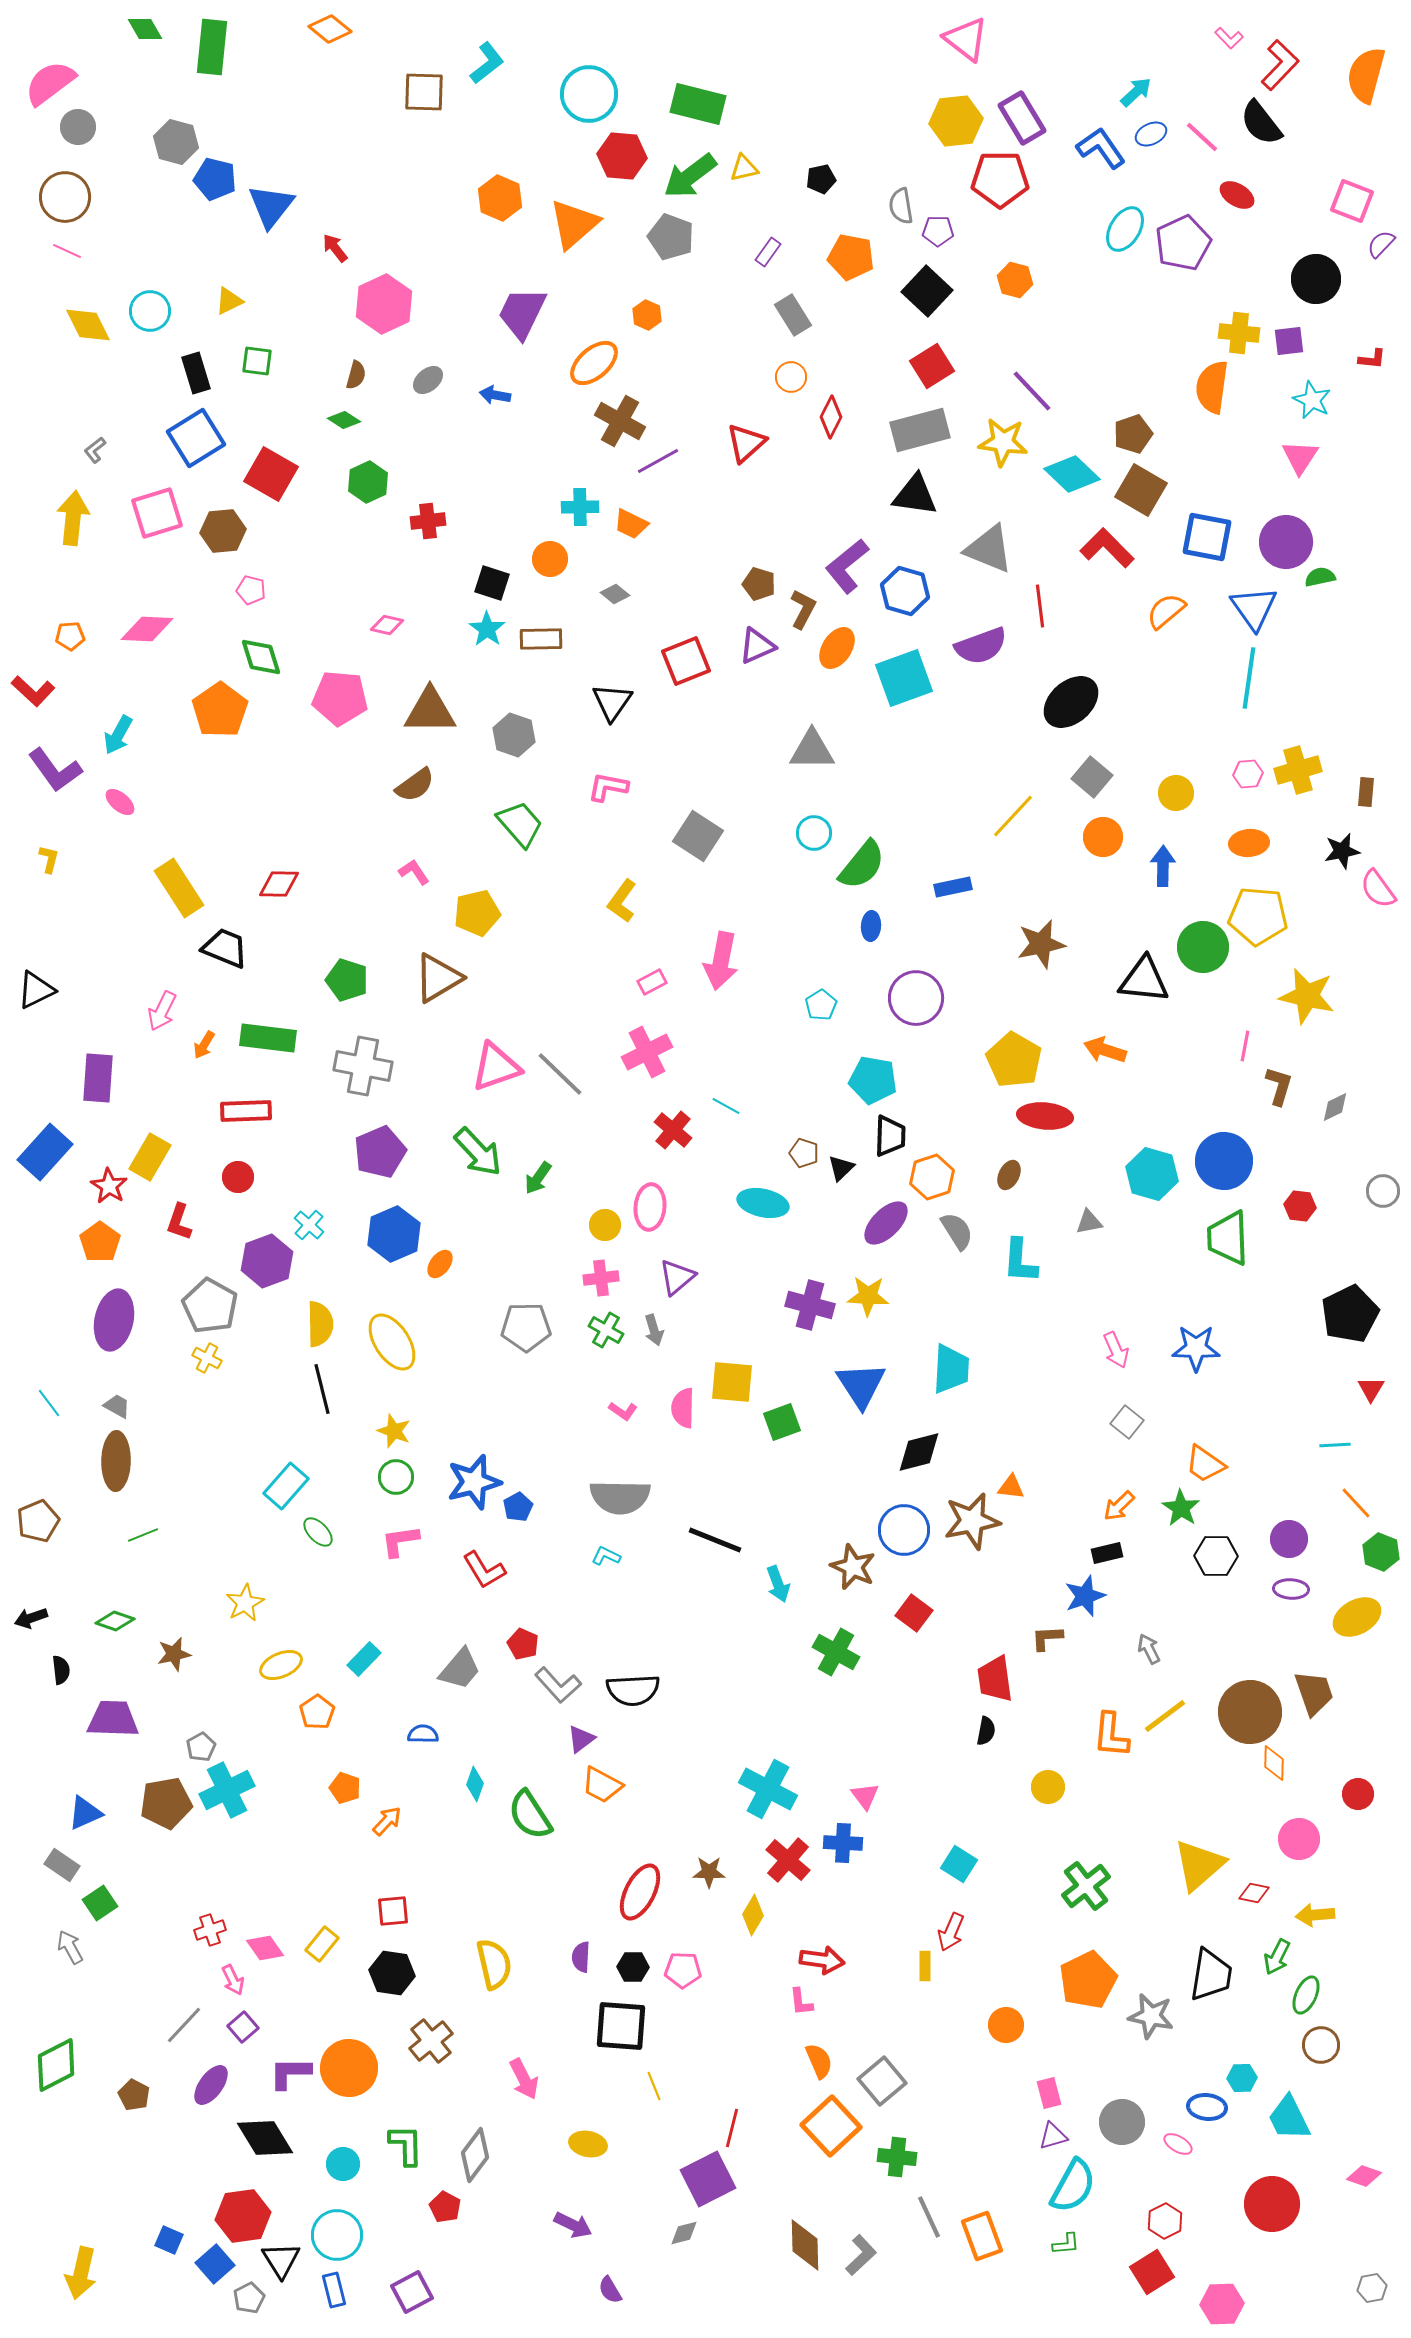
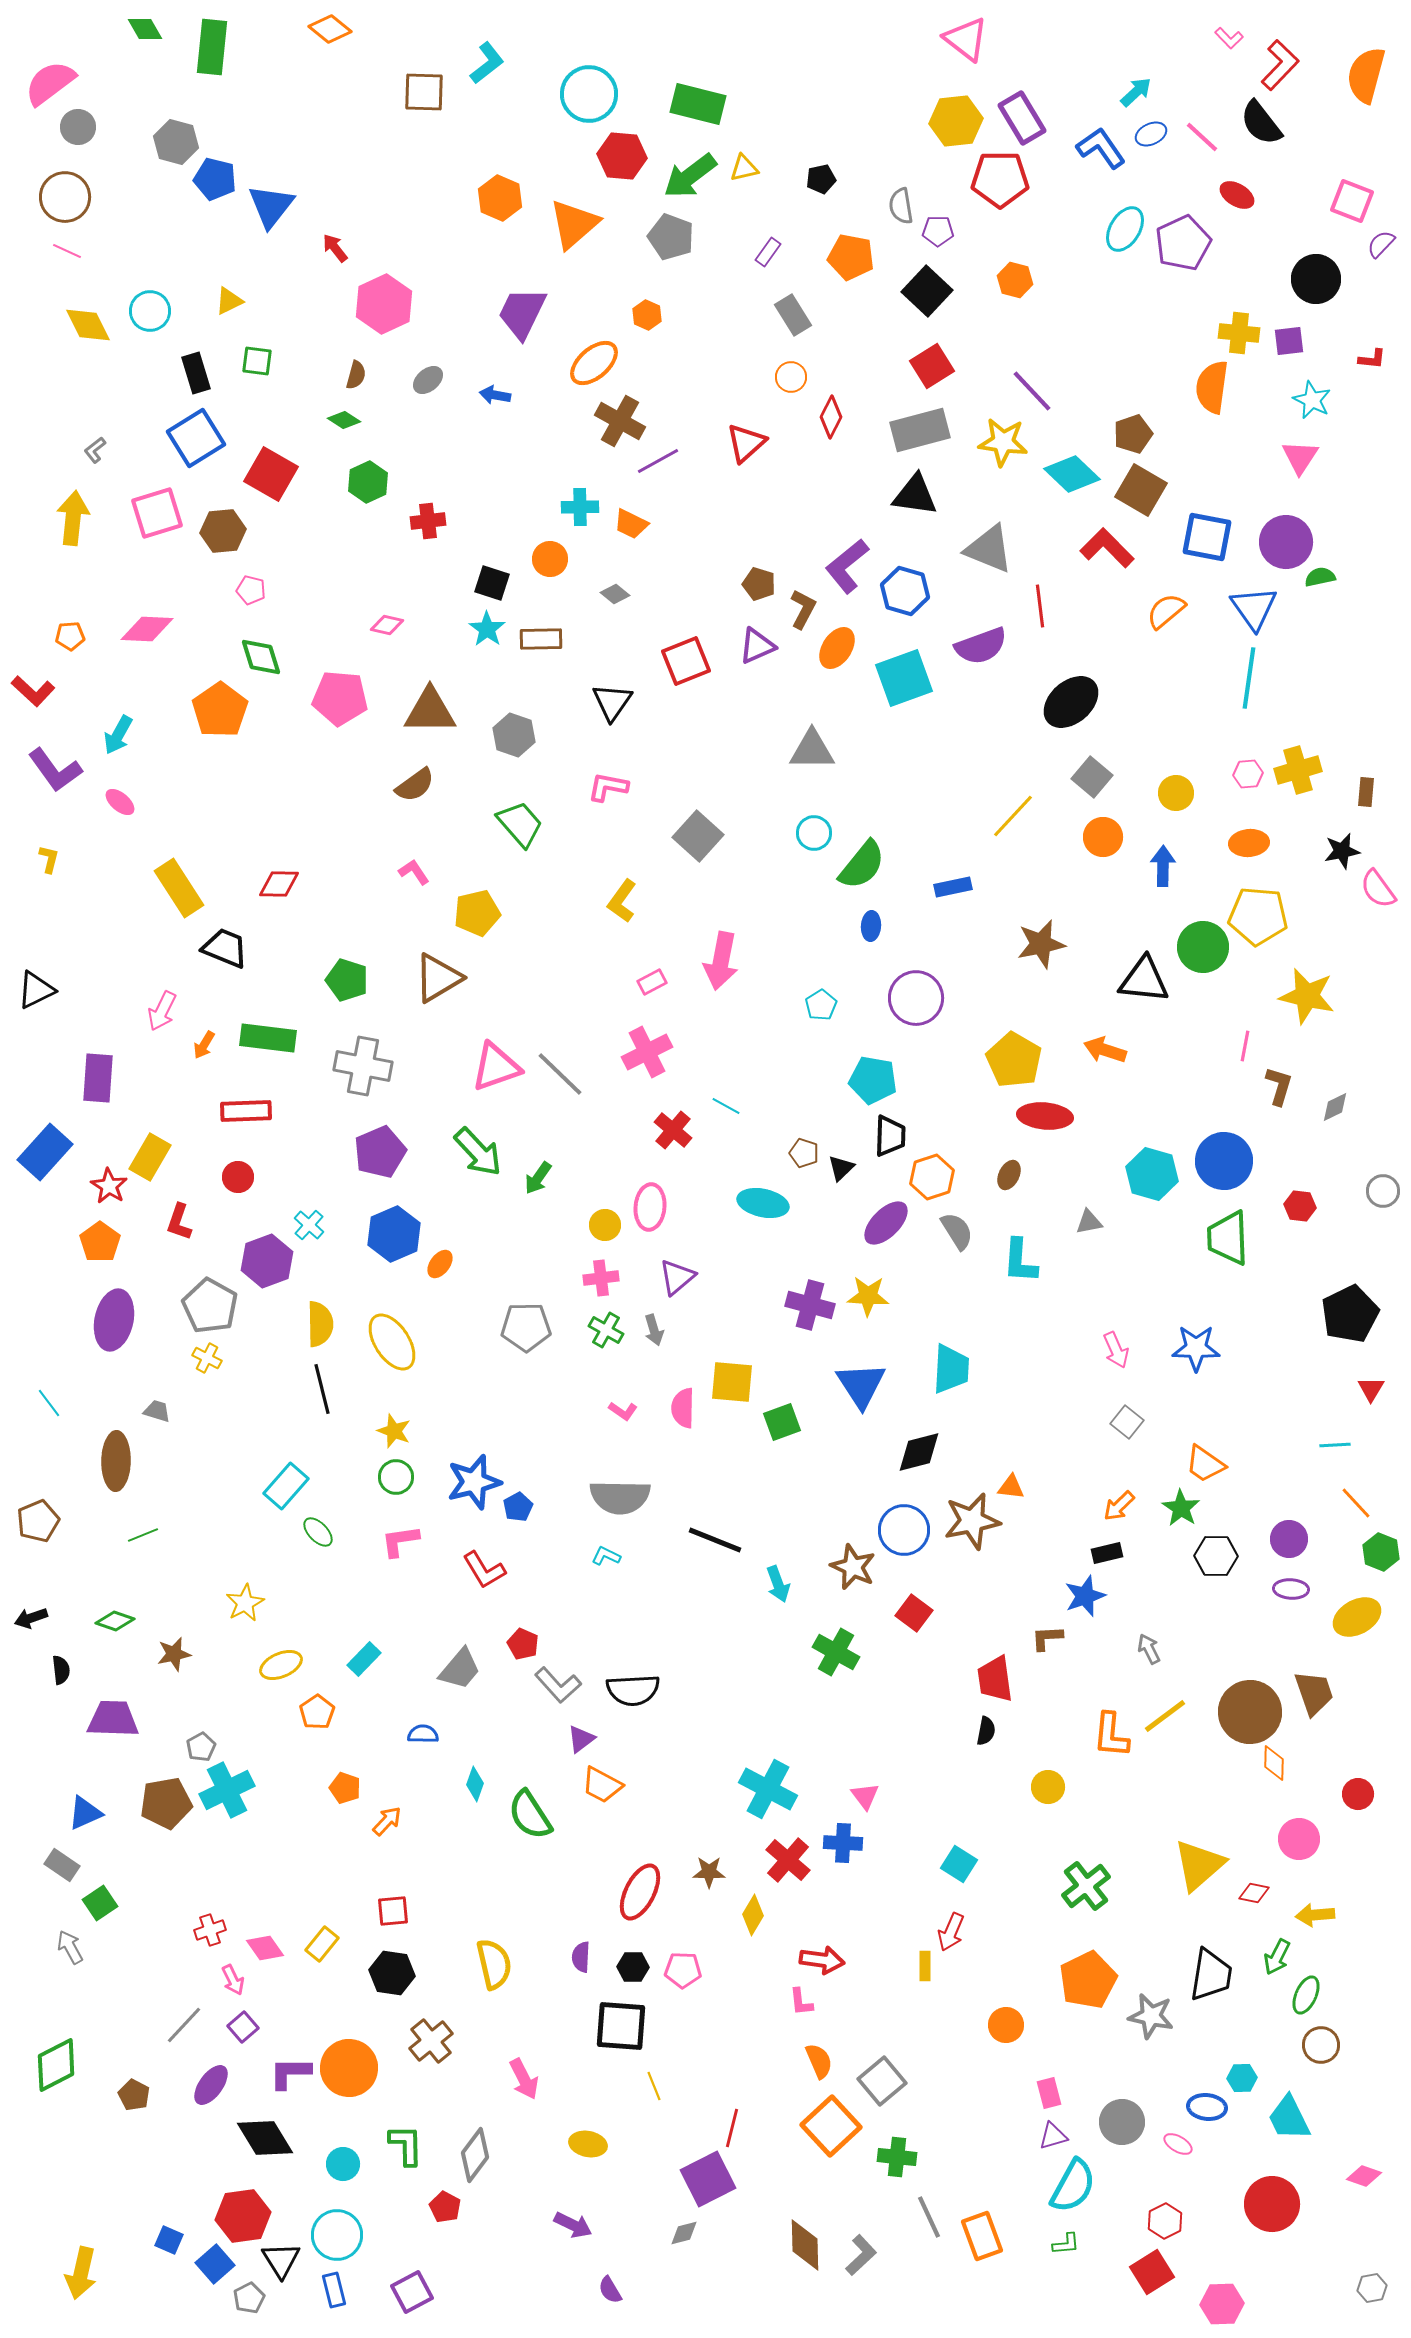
gray square at (698, 836): rotated 9 degrees clockwise
gray trapezoid at (117, 1406): moved 40 px right, 5 px down; rotated 12 degrees counterclockwise
